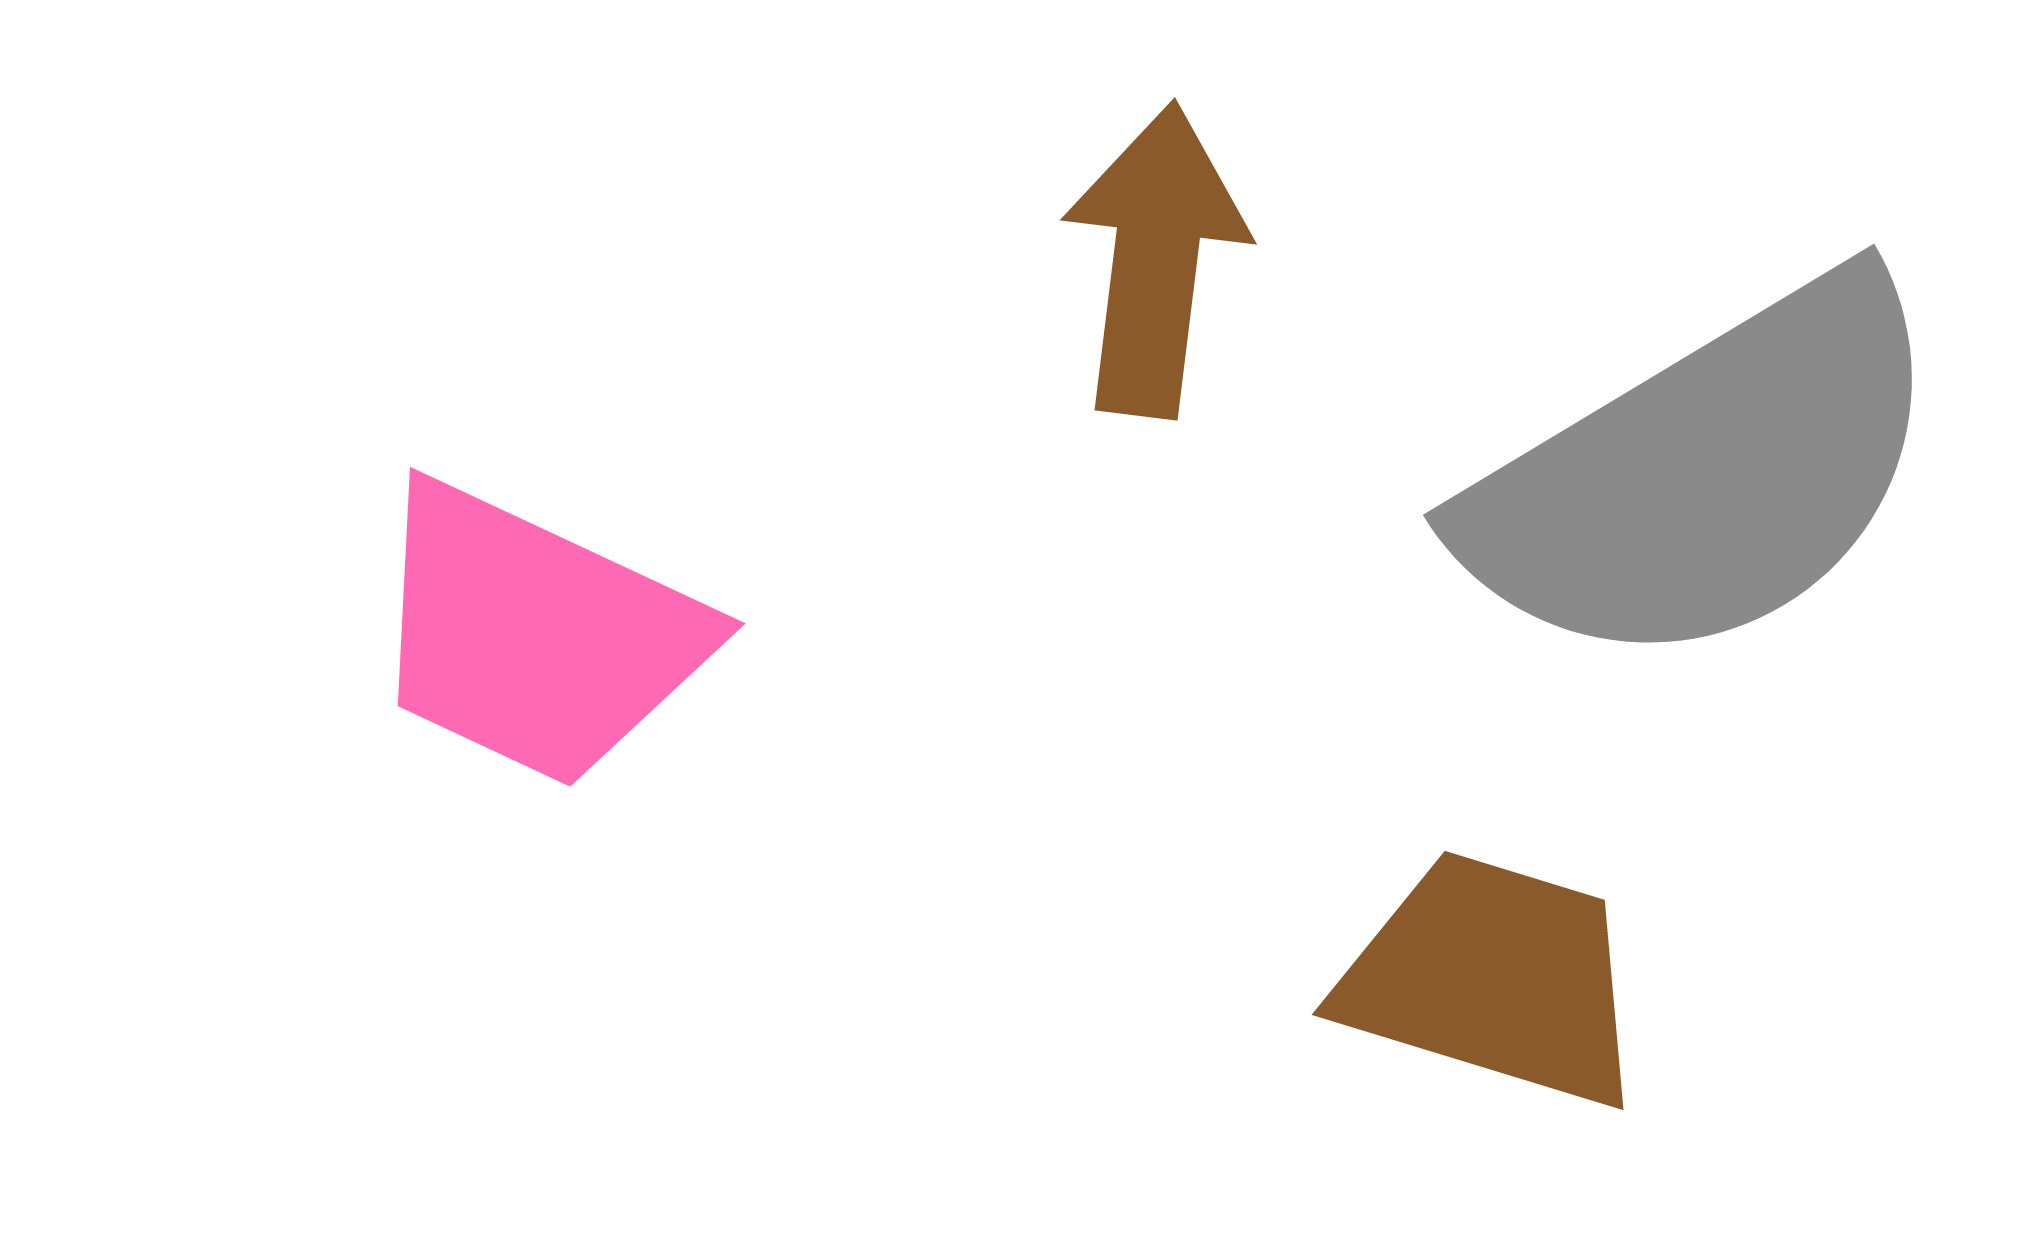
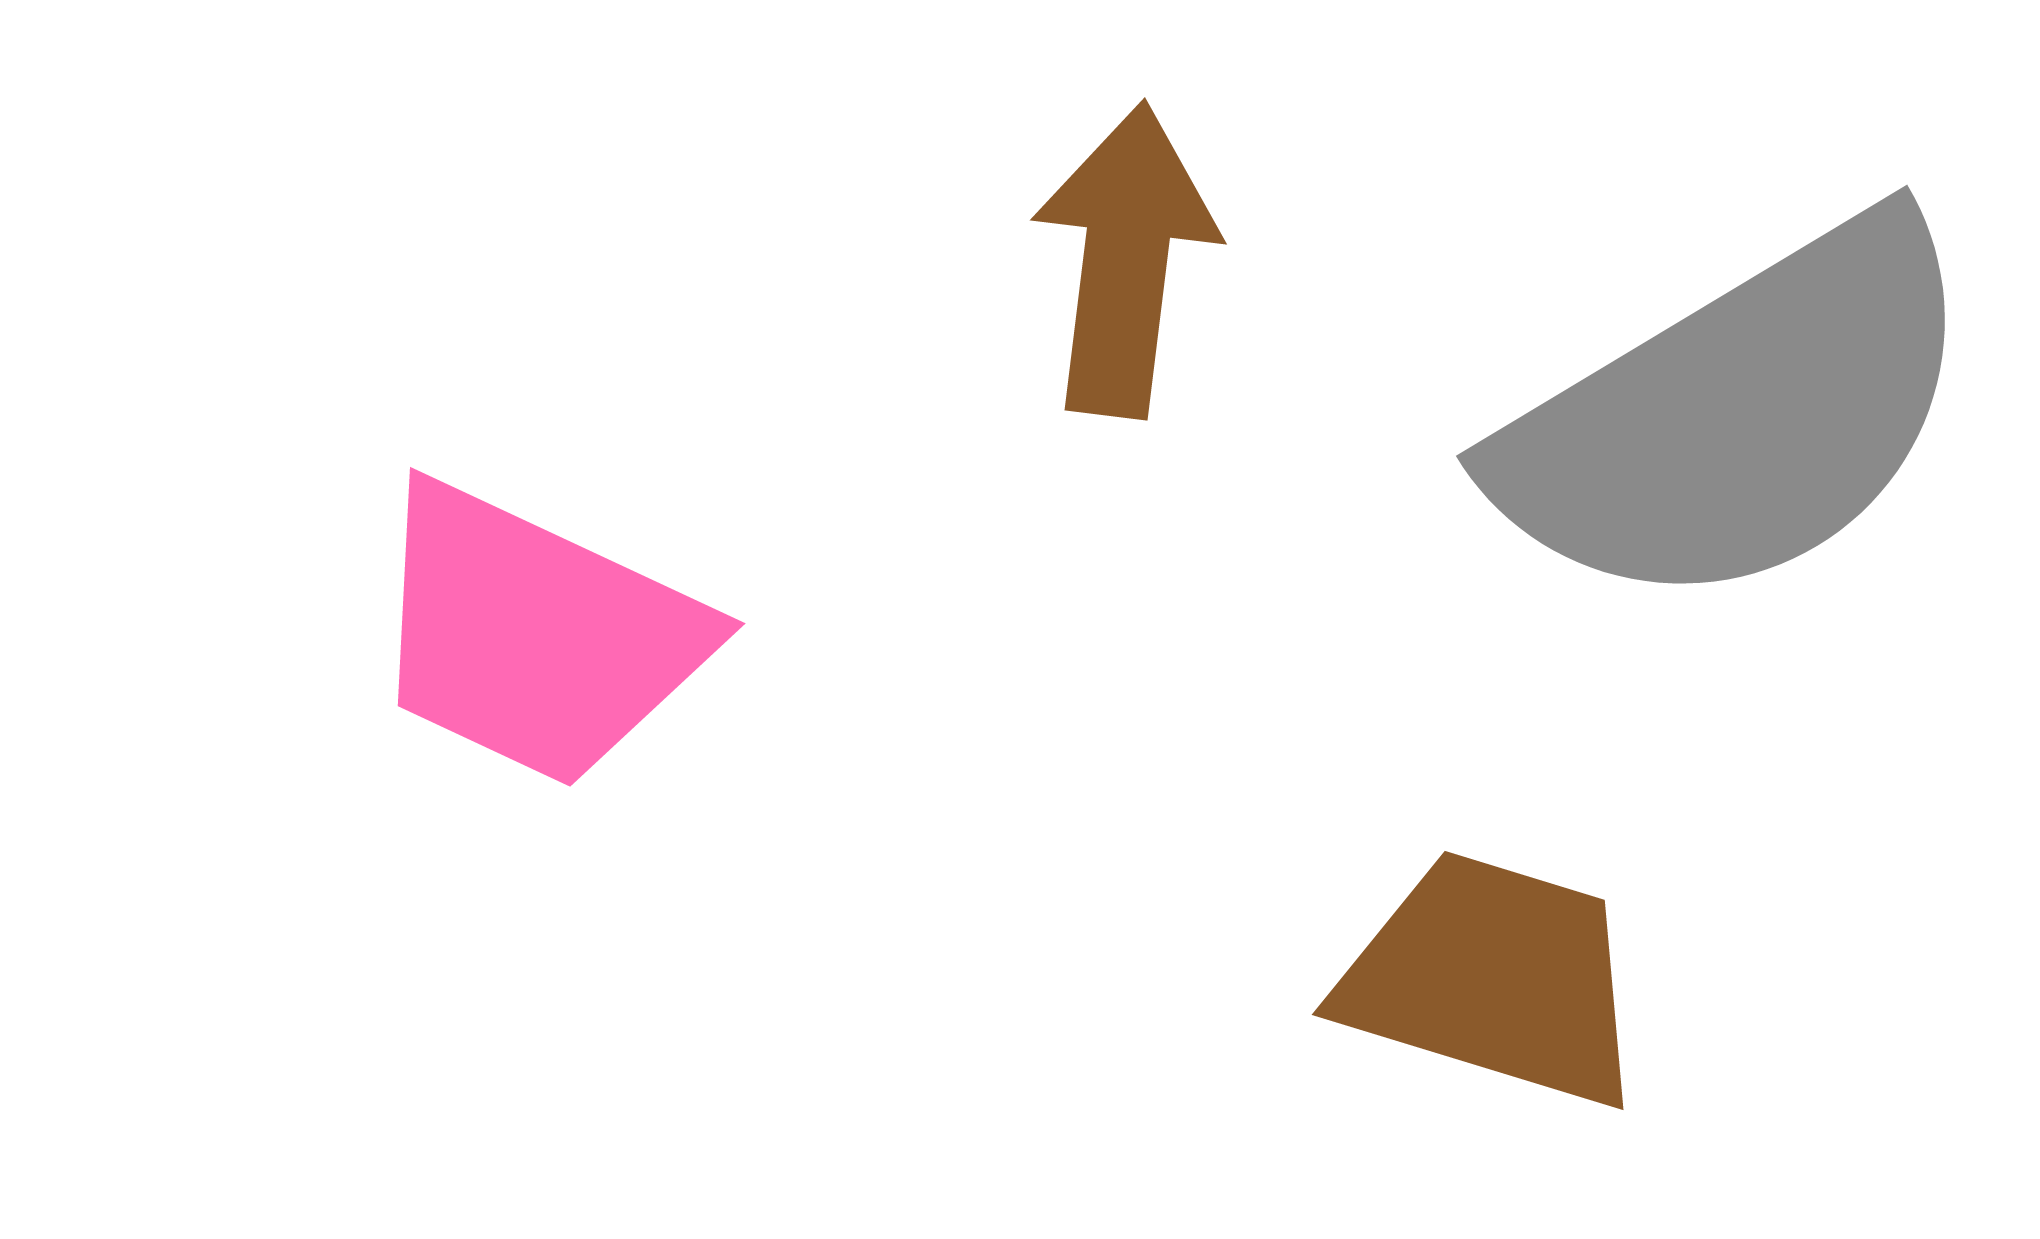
brown arrow: moved 30 px left
gray semicircle: moved 33 px right, 59 px up
